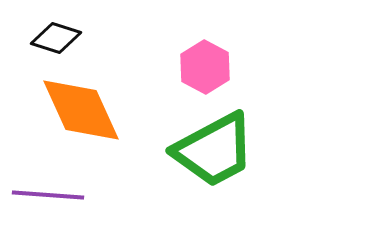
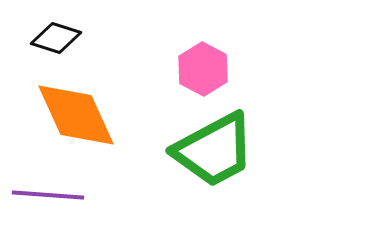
pink hexagon: moved 2 px left, 2 px down
orange diamond: moved 5 px left, 5 px down
